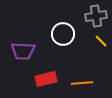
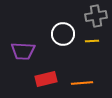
yellow line: moved 9 px left; rotated 48 degrees counterclockwise
